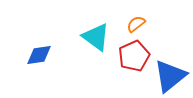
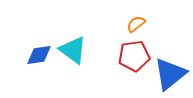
cyan triangle: moved 23 px left, 13 px down
red pentagon: rotated 16 degrees clockwise
blue triangle: moved 2 px up
